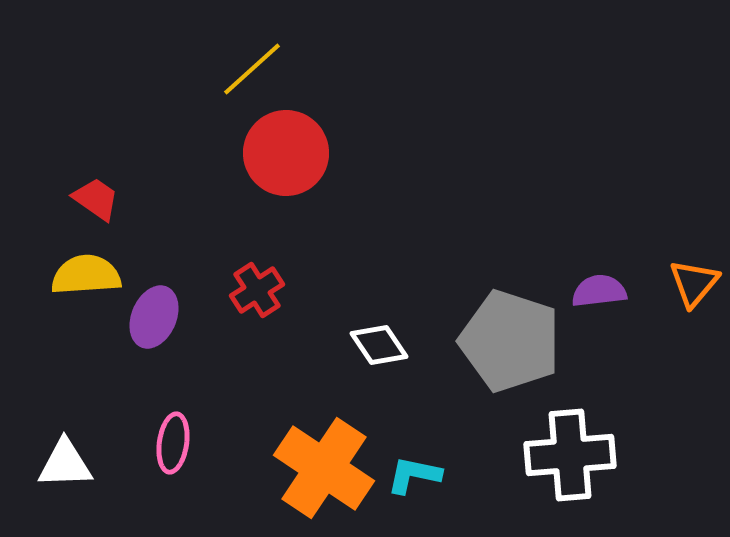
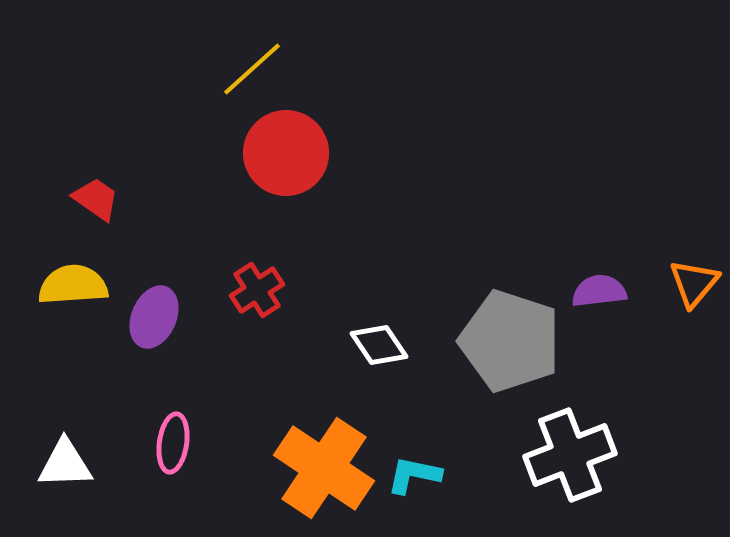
yellow semicircle: moved 13 px left, 10 px down
white cross: rotated 16 degrees counterclockwise
